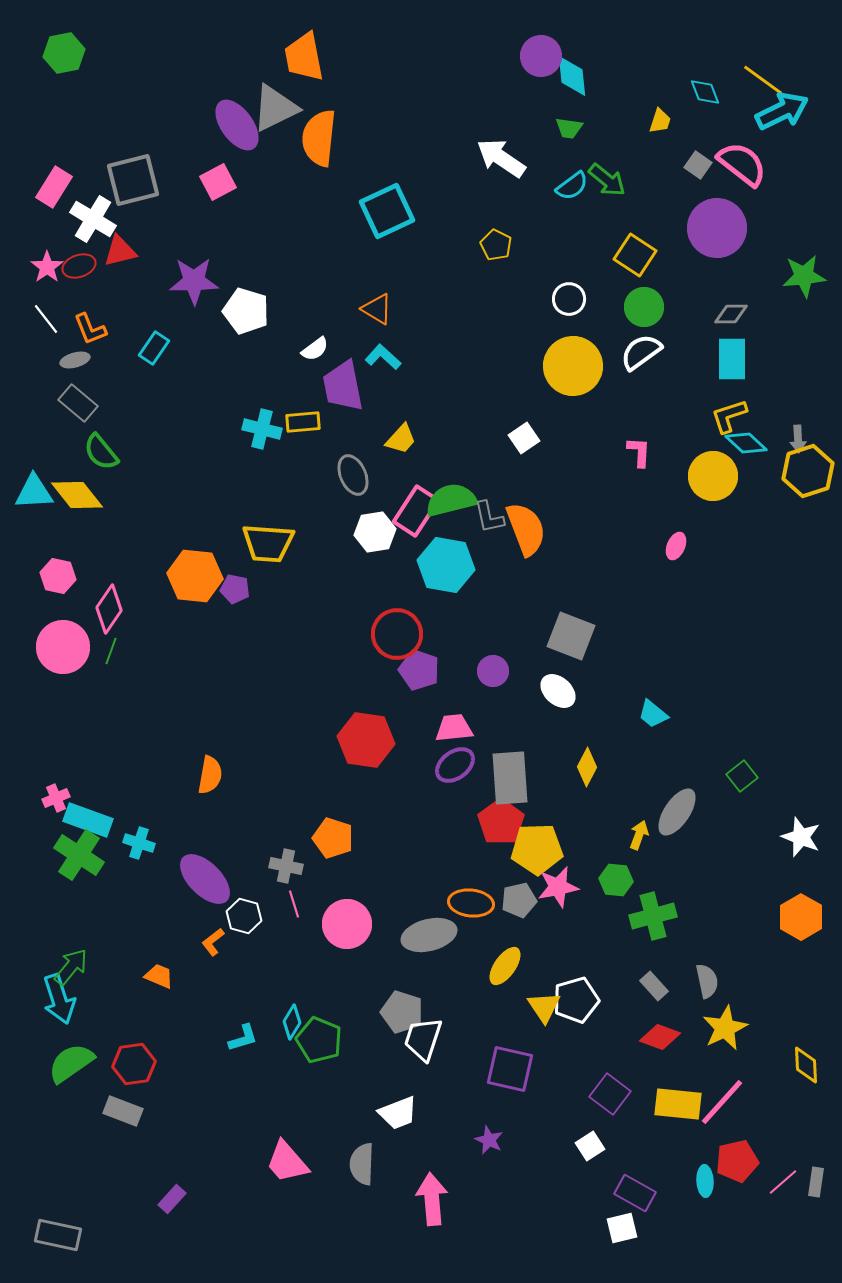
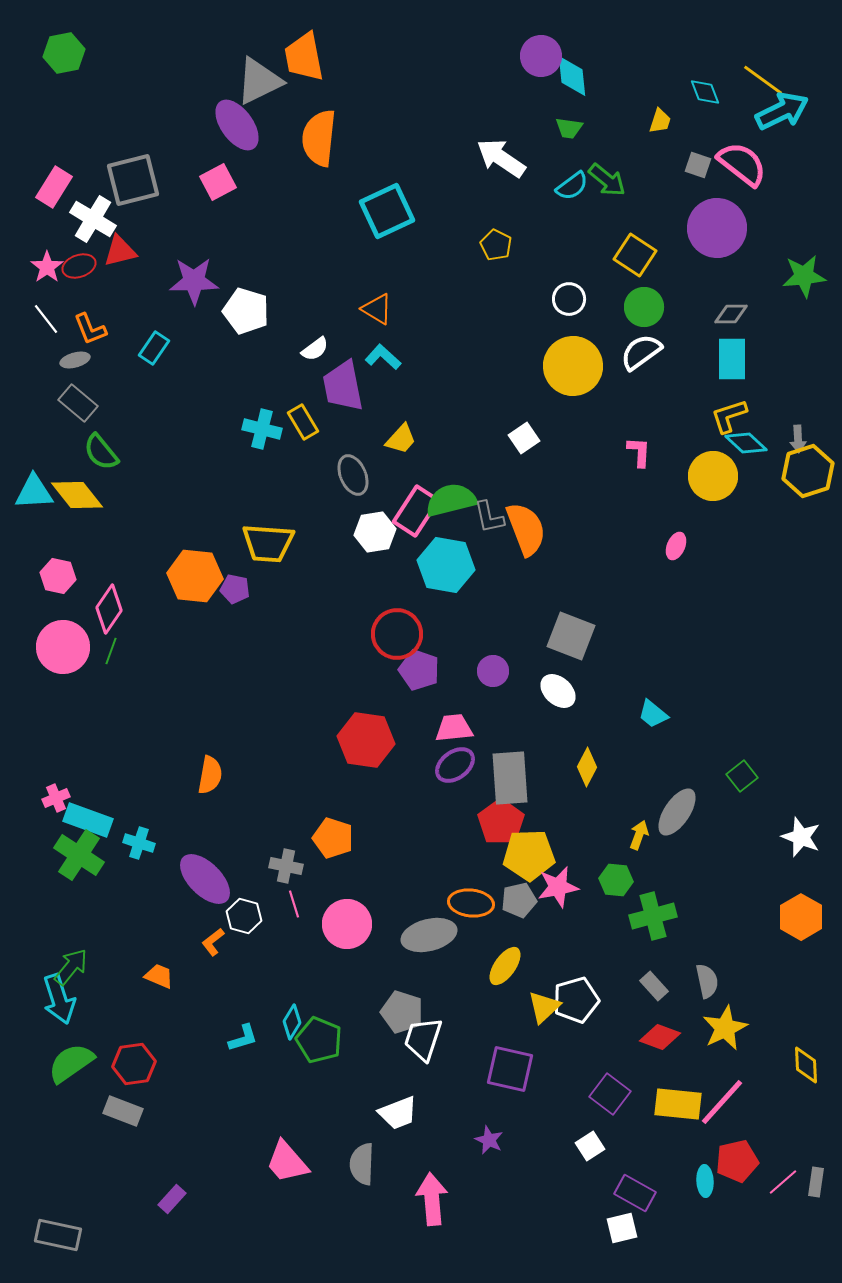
gray triangle at (275, 108): moved 16 px left, 27 px up
gray square at (698, 165): rotated 16 degrees counterclockwise
yellow rectangle at (303, 422): rotated 64 degrees clockwise
yellow pentagon at (537, 849): moved 8 px left, 6 px down
yellow triangle at (544, 1007): rotated 21 degrees clockwise
